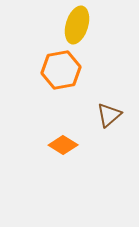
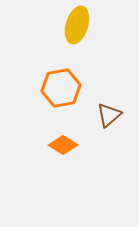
orange hexagon: moved 18 px down
